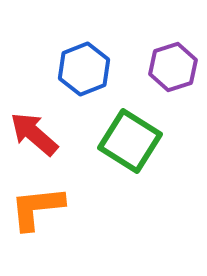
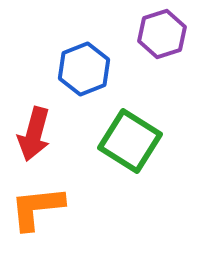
purple hexagon: moved 11 px left, 33 px up
red arrow: rotated 116 degrees counterclockwise
